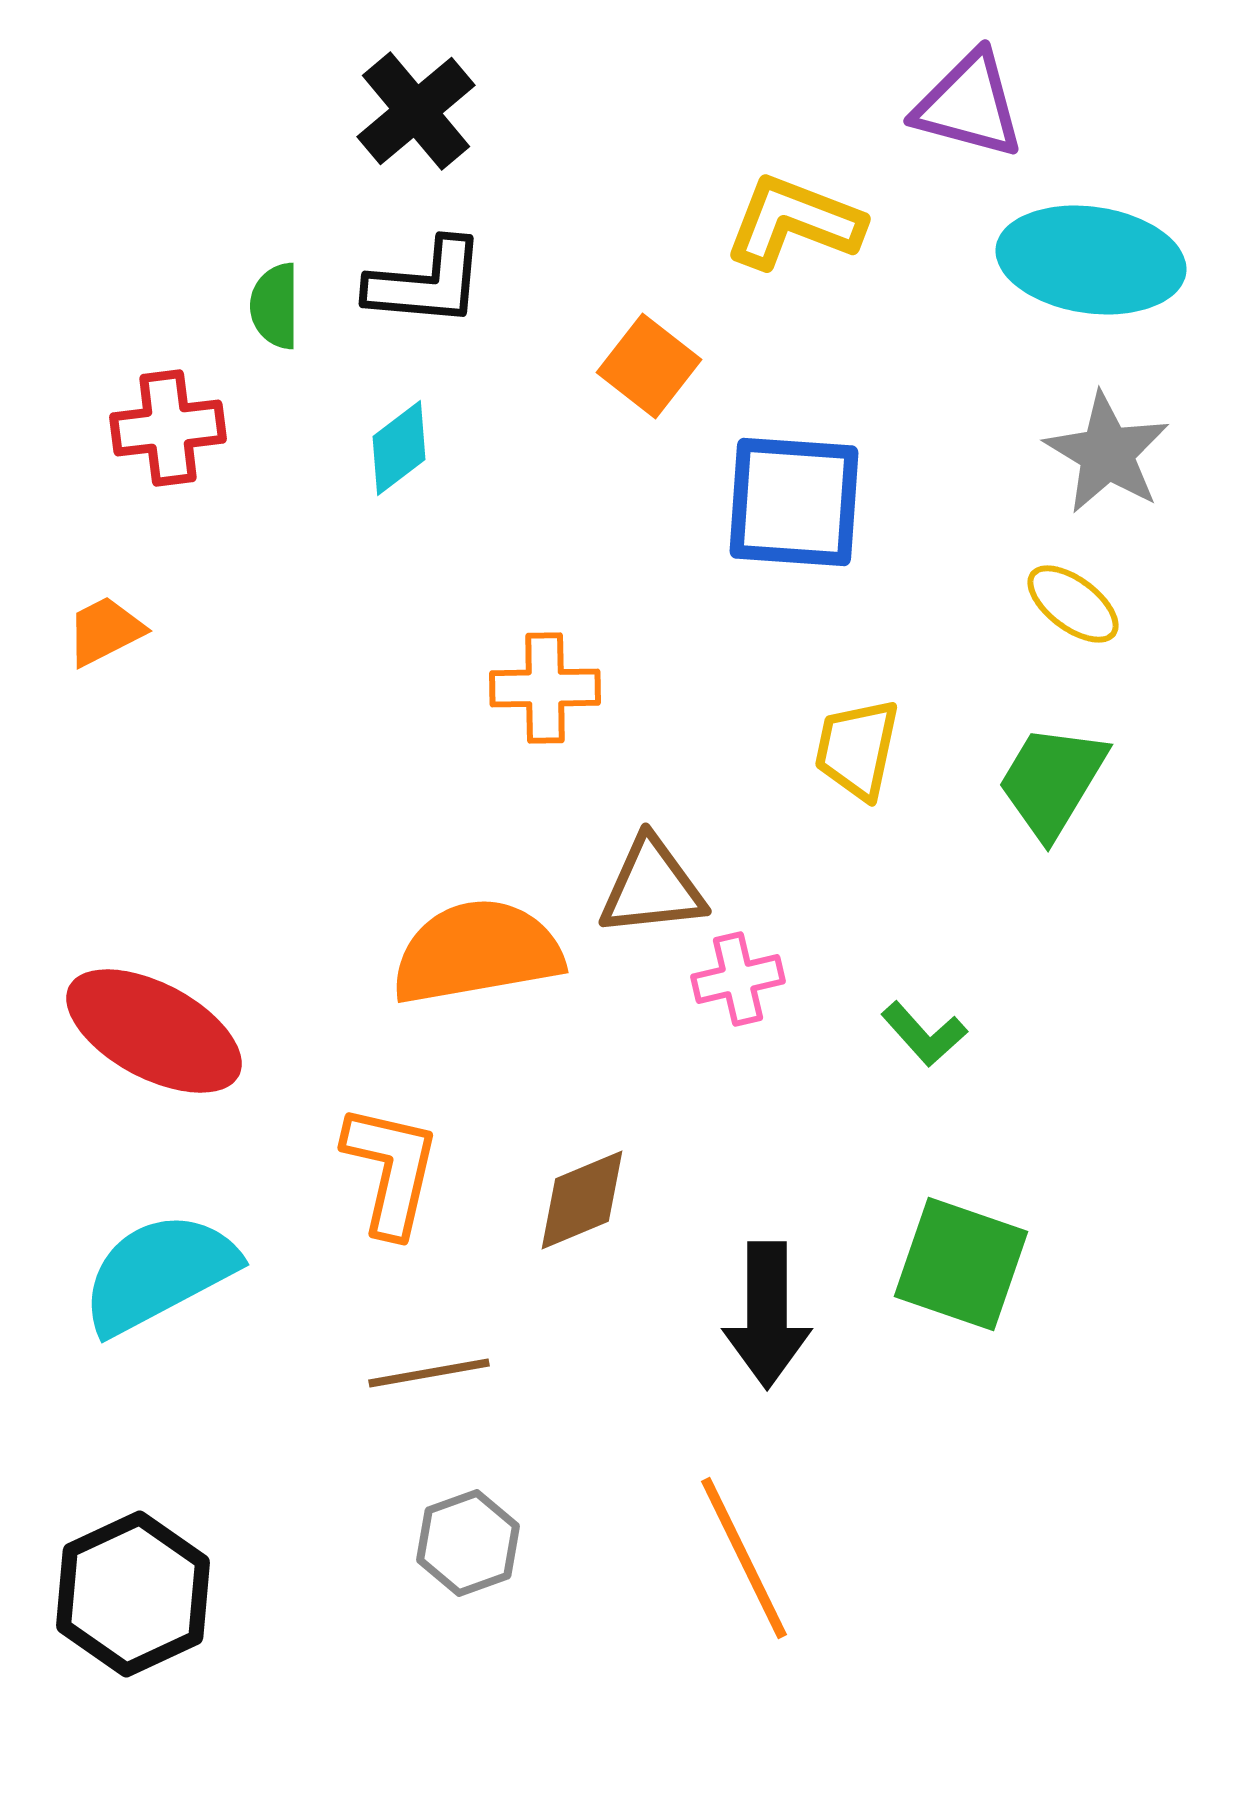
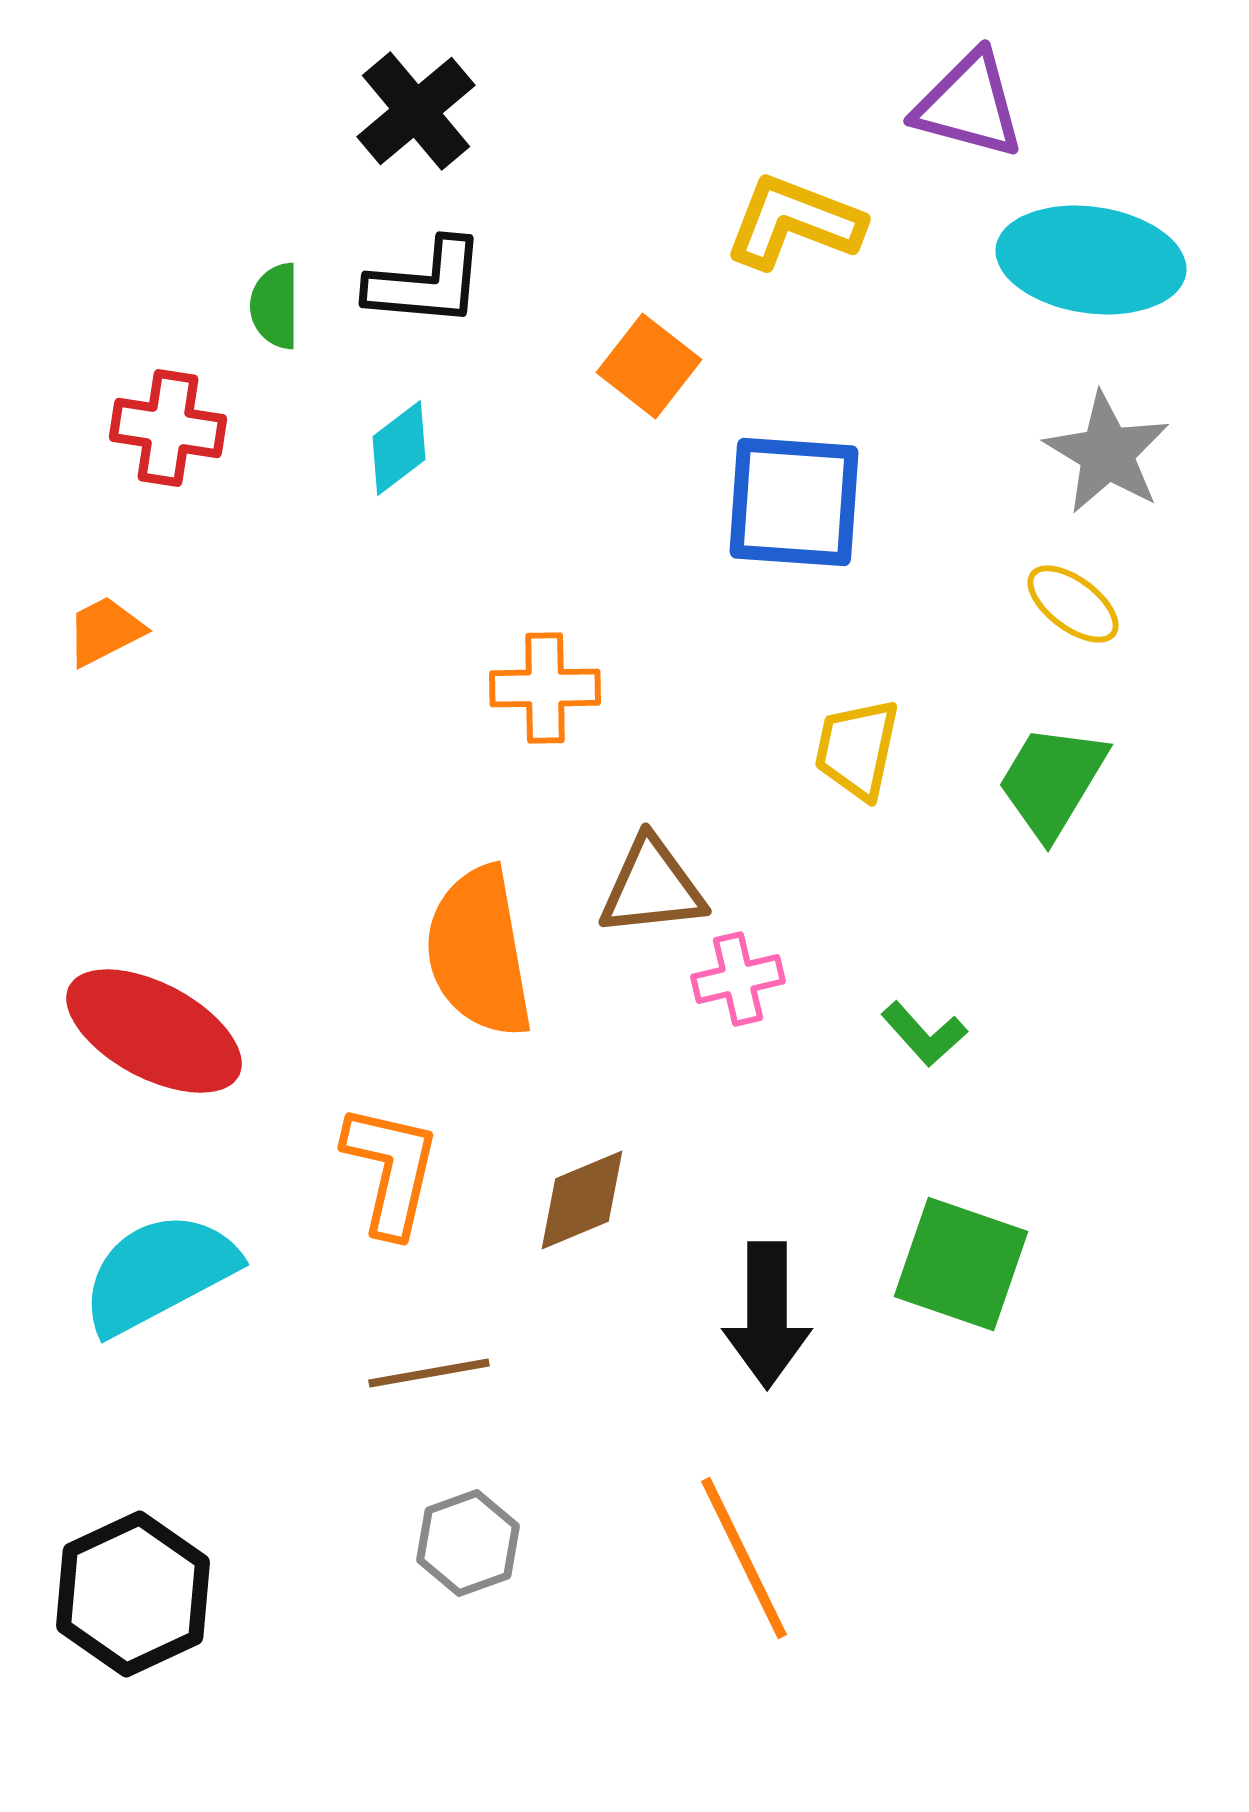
red cross: rotated 16 degrees clockwise
orange semicircle: moved 2 px right; rotated 90 degrees counterclockwise
